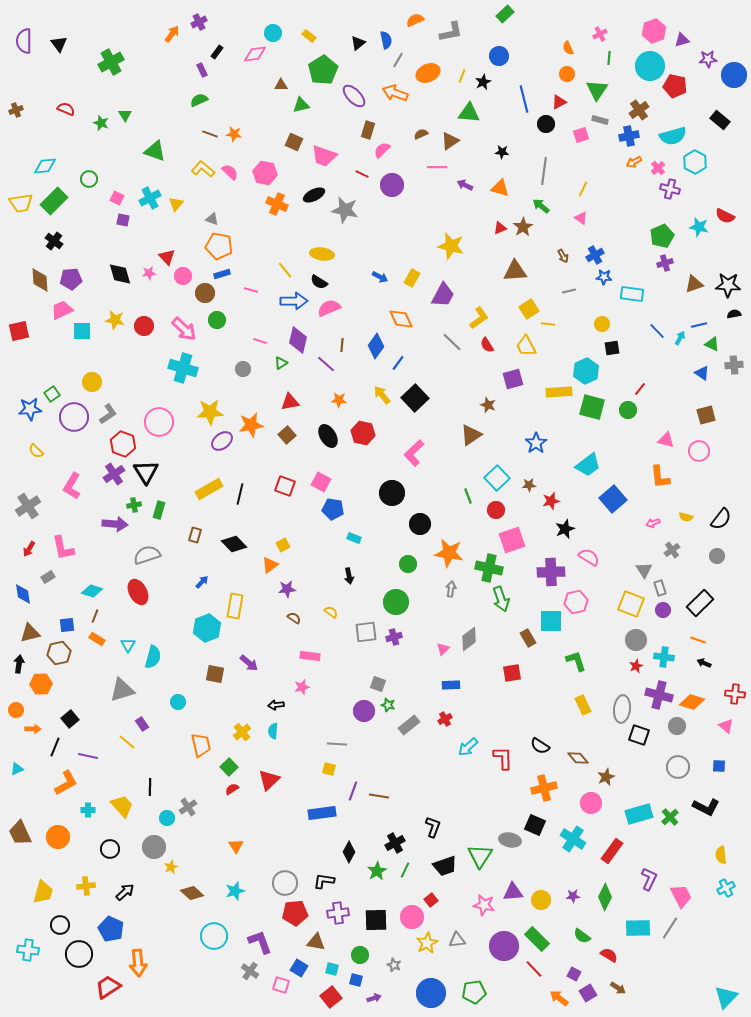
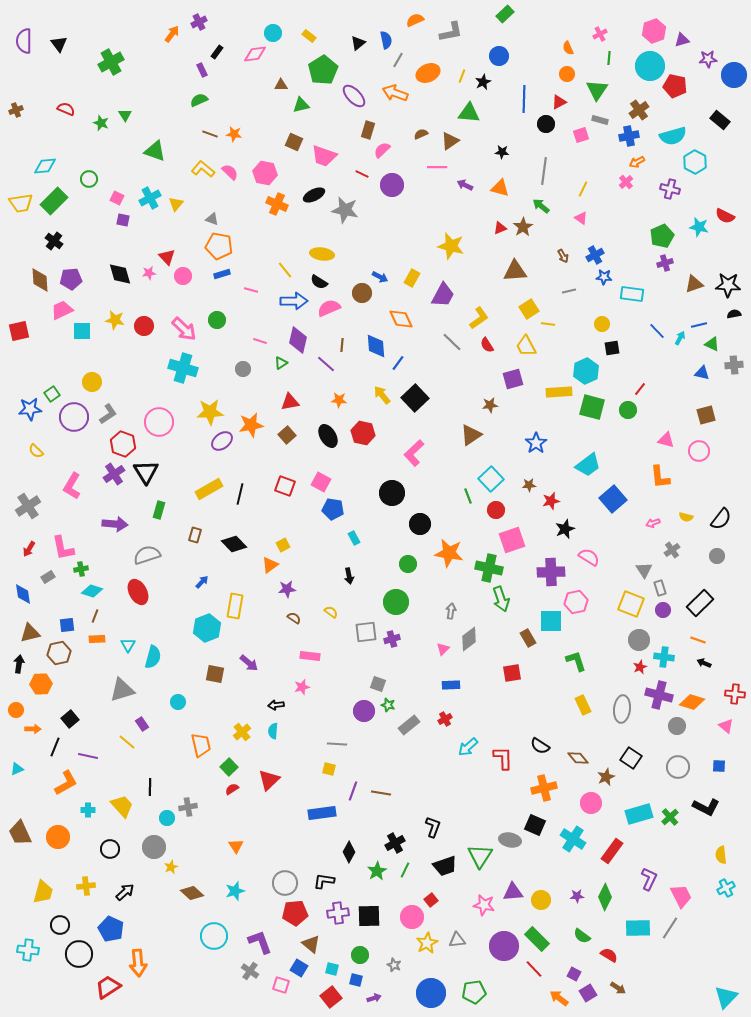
blue line at (524, 99): rotated 16 degrees clockwise
orange arrow at (634, 162): moved 3 px right
pink cross at (658, 168): moved 32 px left, 14 px down
brown circle at (205, 293): moved 157 px right
blue diamond at (376, 346): rotated 40 degrees counterclockwise
blue triangle at (702, 373): rotated 21 degrees counterclockwise
brown star at (488, 405): moved 2 px right; rotated 28 degrees counterclockwise
cyan square at (497, 478): moved 6 px left, 1 px down
green cross at (134, 505): moved 53 px left, 64 px down
cyan rectangle at (354, 538): rotated 40 degrees clockwise
gray arrow at (451, 589): moved 22 px down
purple cross at (394, 637): moved 2 px left, 2 px down
orange rectangle at (97, 639): rotated 35 degrees counterclockwise
gray circle at (636, 640): moved 3 px right
red star at (636, 666): moved 4 px right, 1 px down
black square at (639, 735): moved 8 px left, 23 px down; rotated 15 degrees clockwise
brown line at (379, 796): moved 2 px right, 3 px up
gray cross at (188, 807): rotated 24 degrees clockwise
purple star at (573, 896): moved 4 px right
black square at (376, 920): moved 7 px left, 4 px up
brown triangle at (316, 942): moved 5 px left, 2 px down; rotated 30 degrees clockwise
